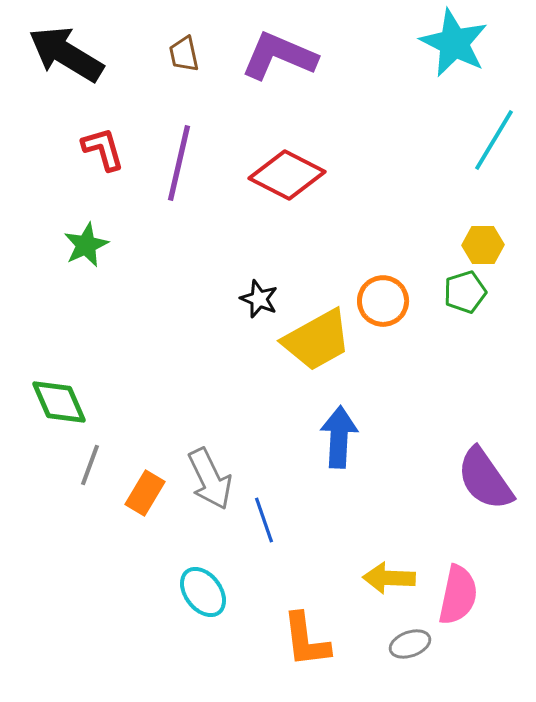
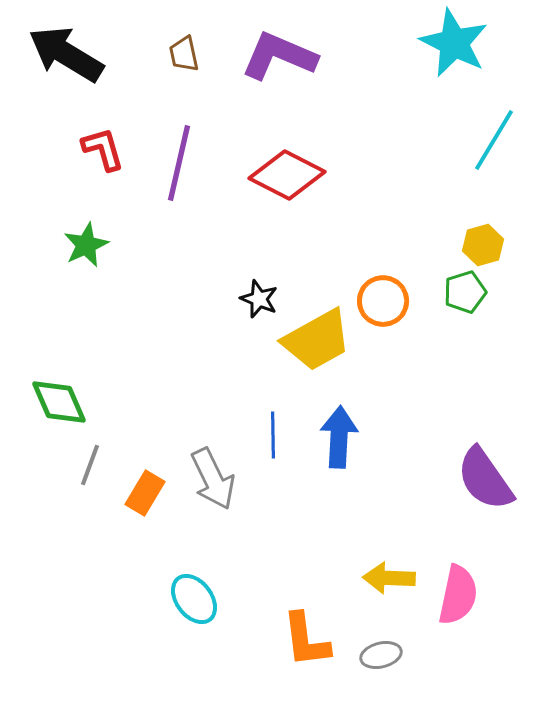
yellow hexagon: rotated 15 degrees counterclockwise
gray arrow: moved 3 px right
blue line: moved 9 px right, 85 px up; rotated 18 degrees clockwise
cyan ellipse: moved 9 px left, 7 px down
gray ellipse: moved 29 px left, 11 px down; rotated 6 degrees clockwise
